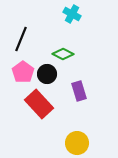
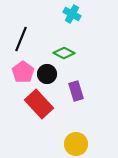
green diamond: moved 1 px right, 1 px up
purple rectangle: moved 3 px left
yellow circle: moved 1 px left, 1 px down
